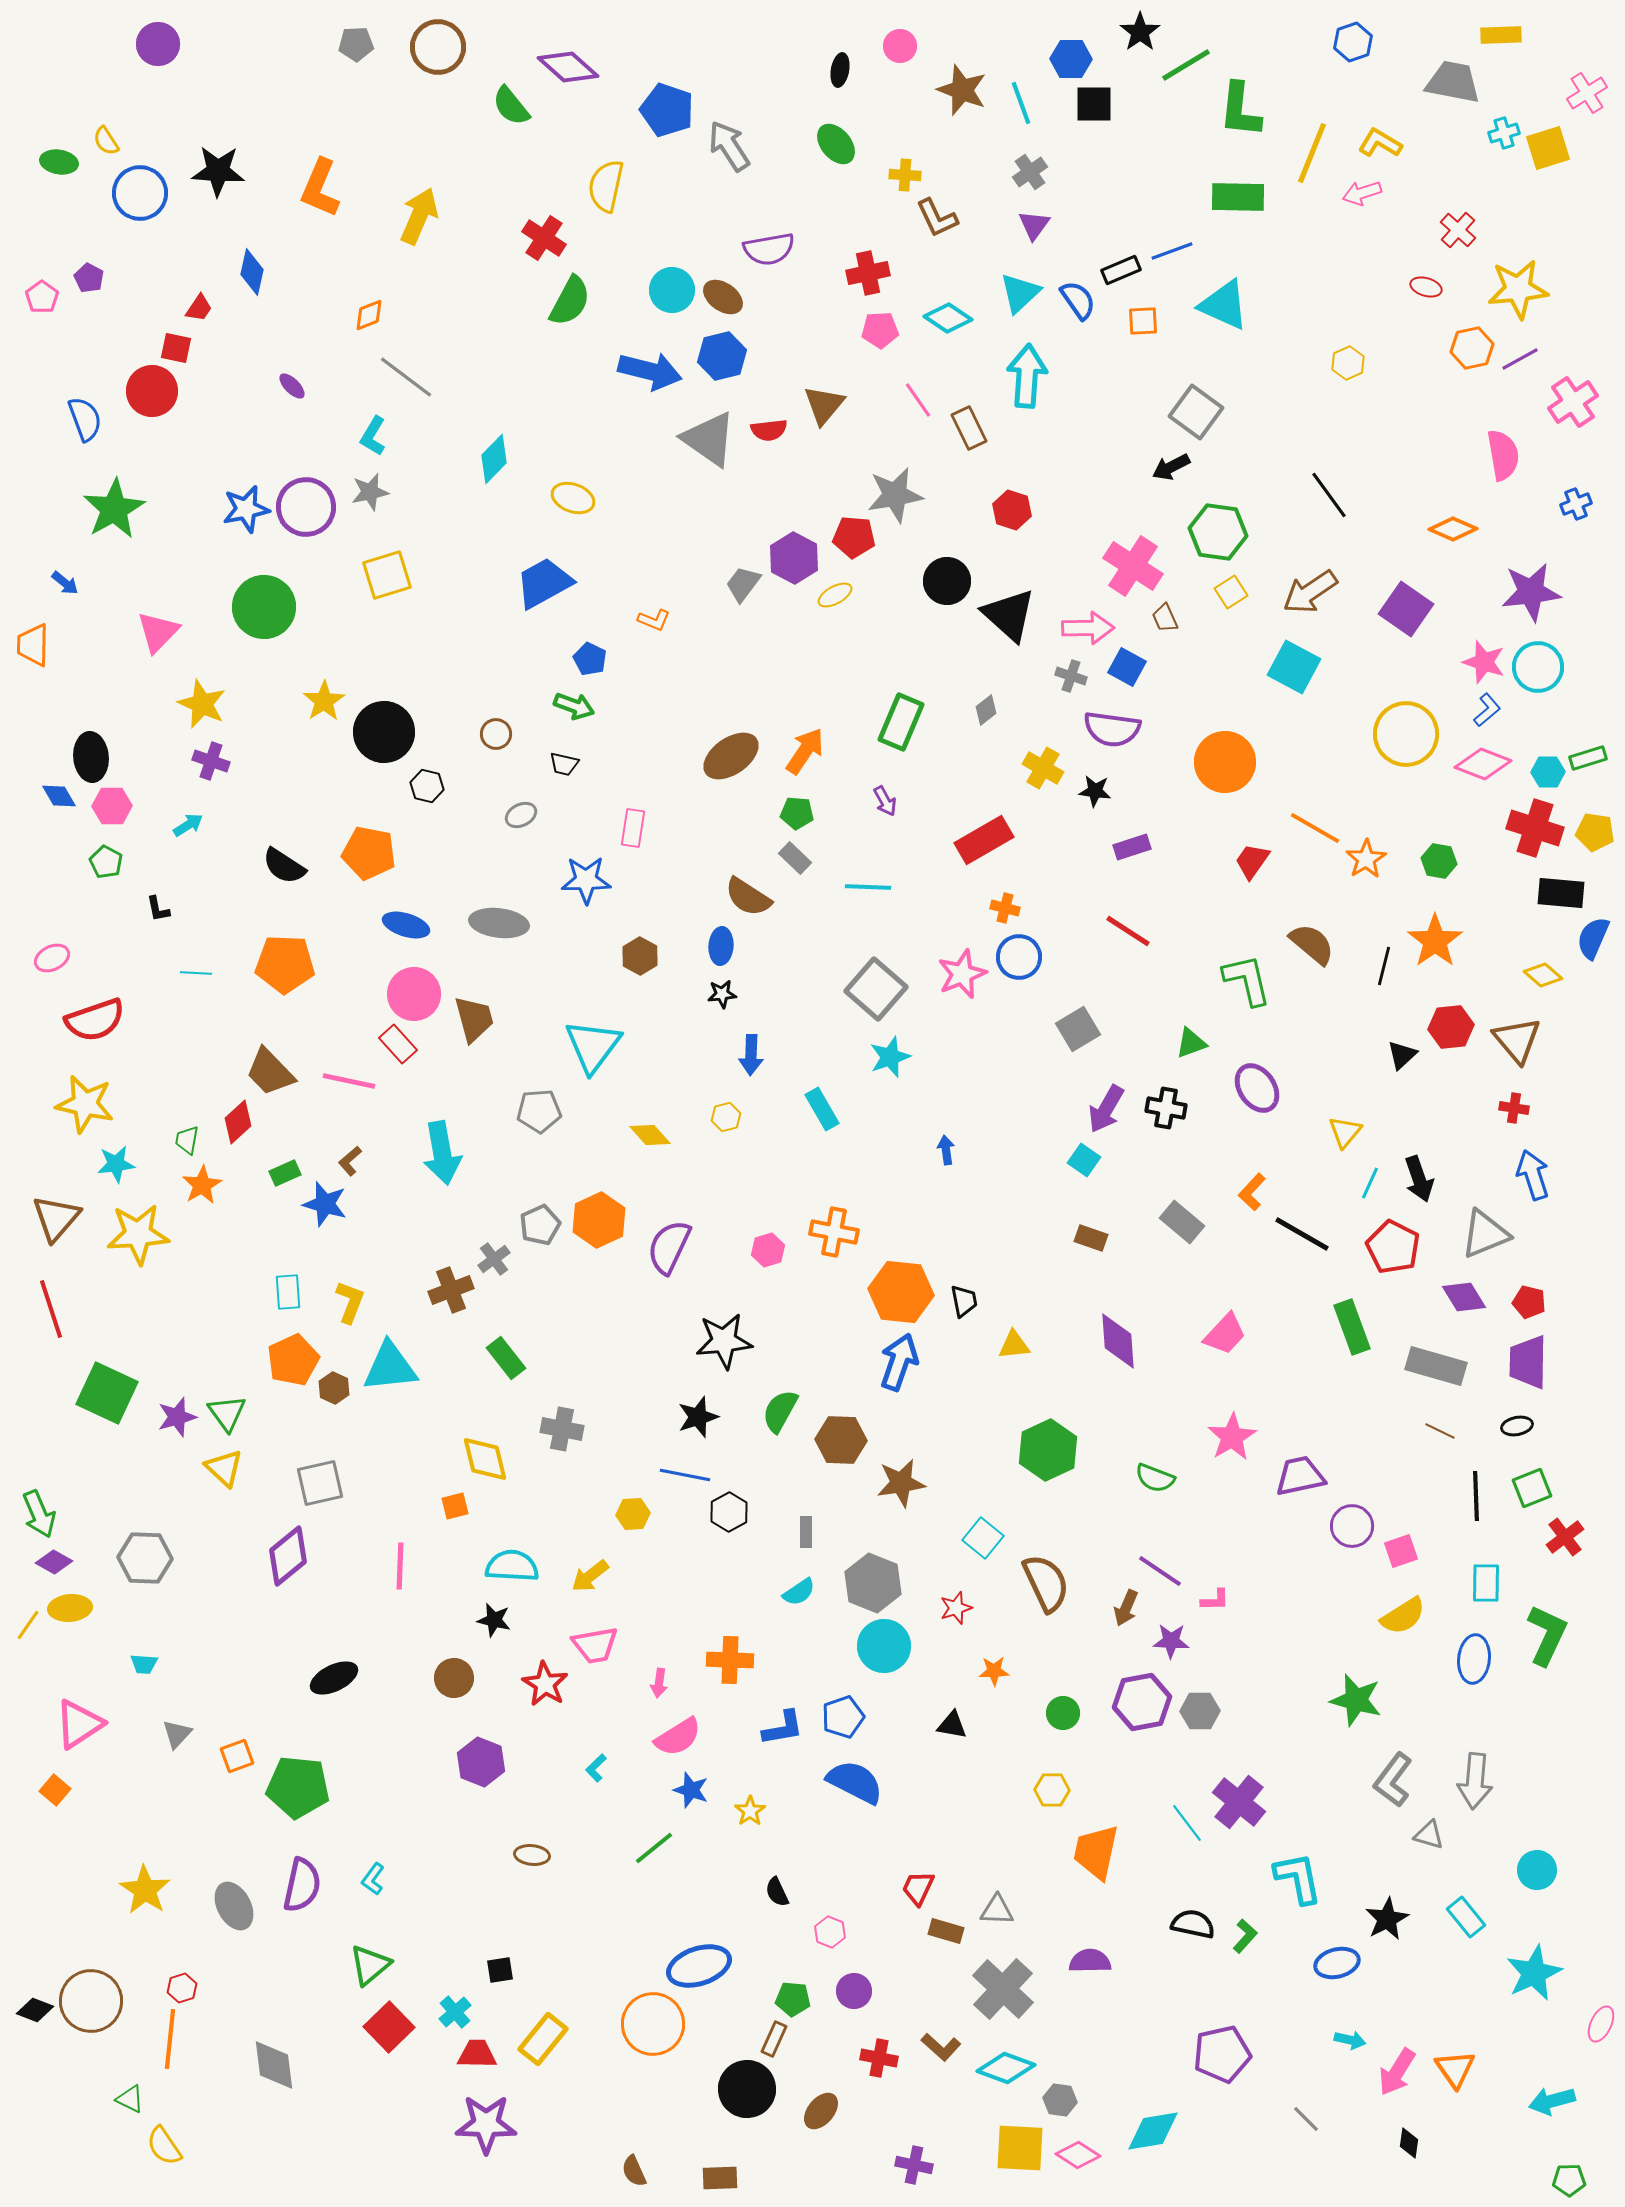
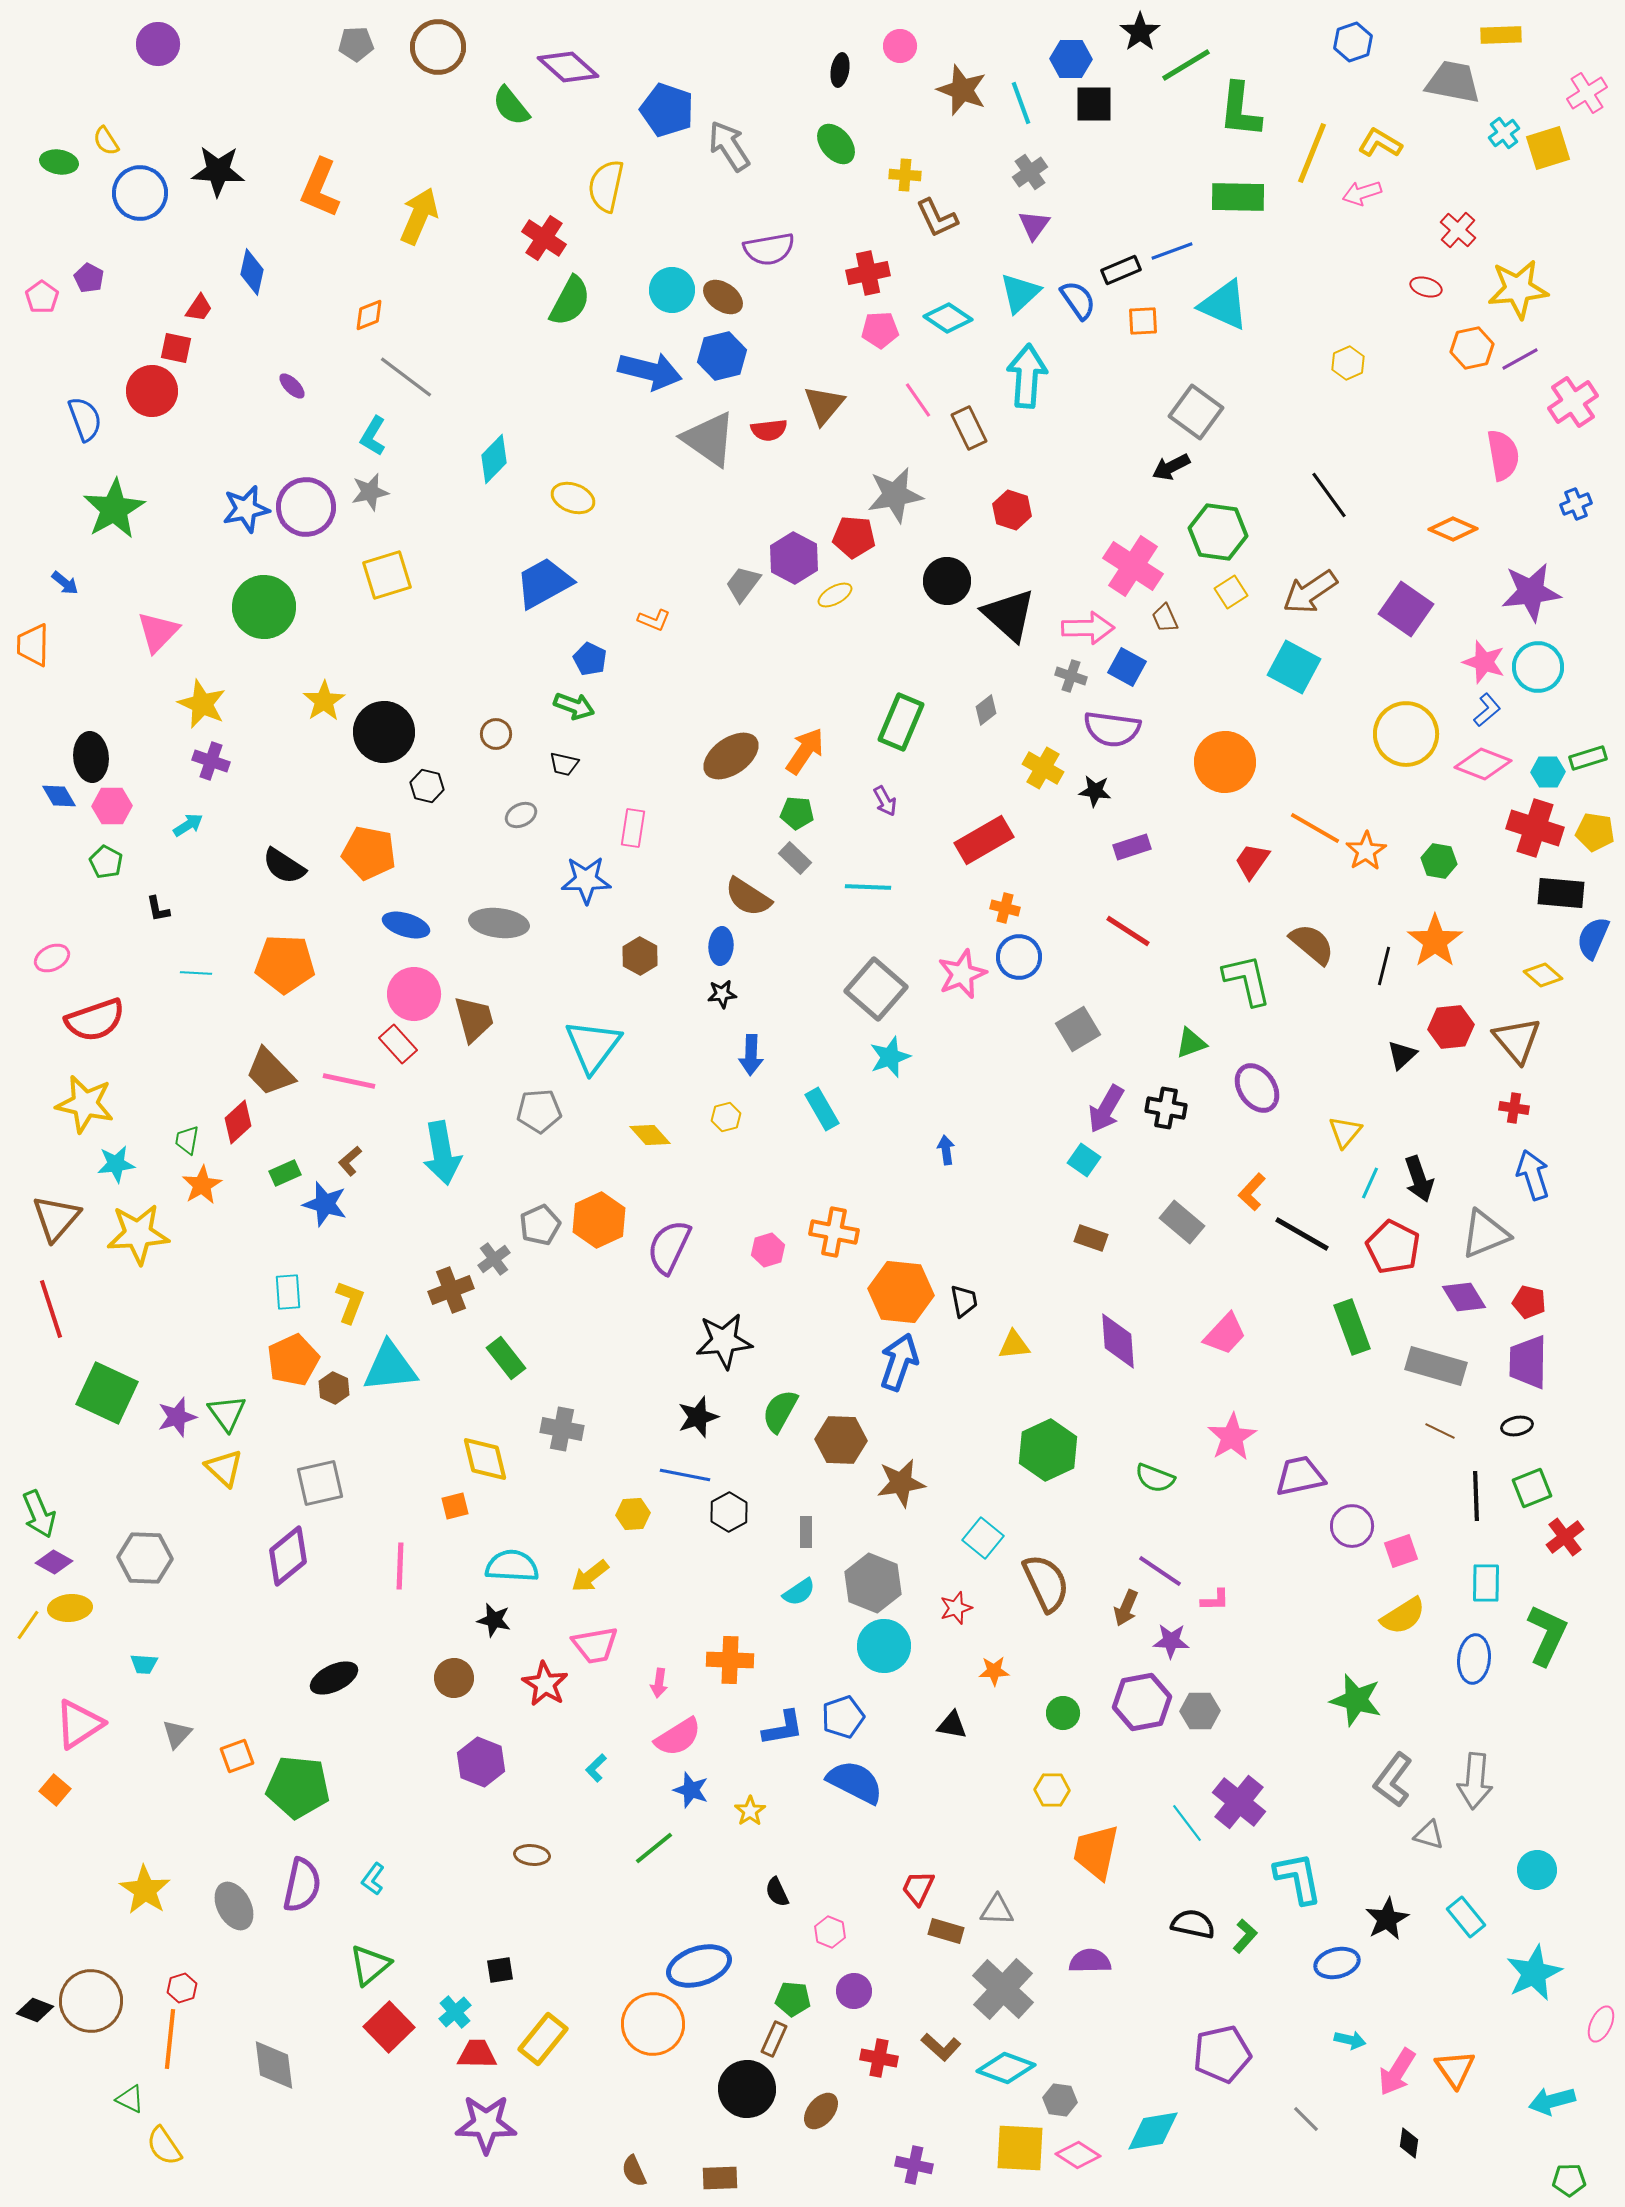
cyan cross at (1504, 133): rotated 20 degrees counterclockwise
orange star at (1366, 859): moved 8 px up
